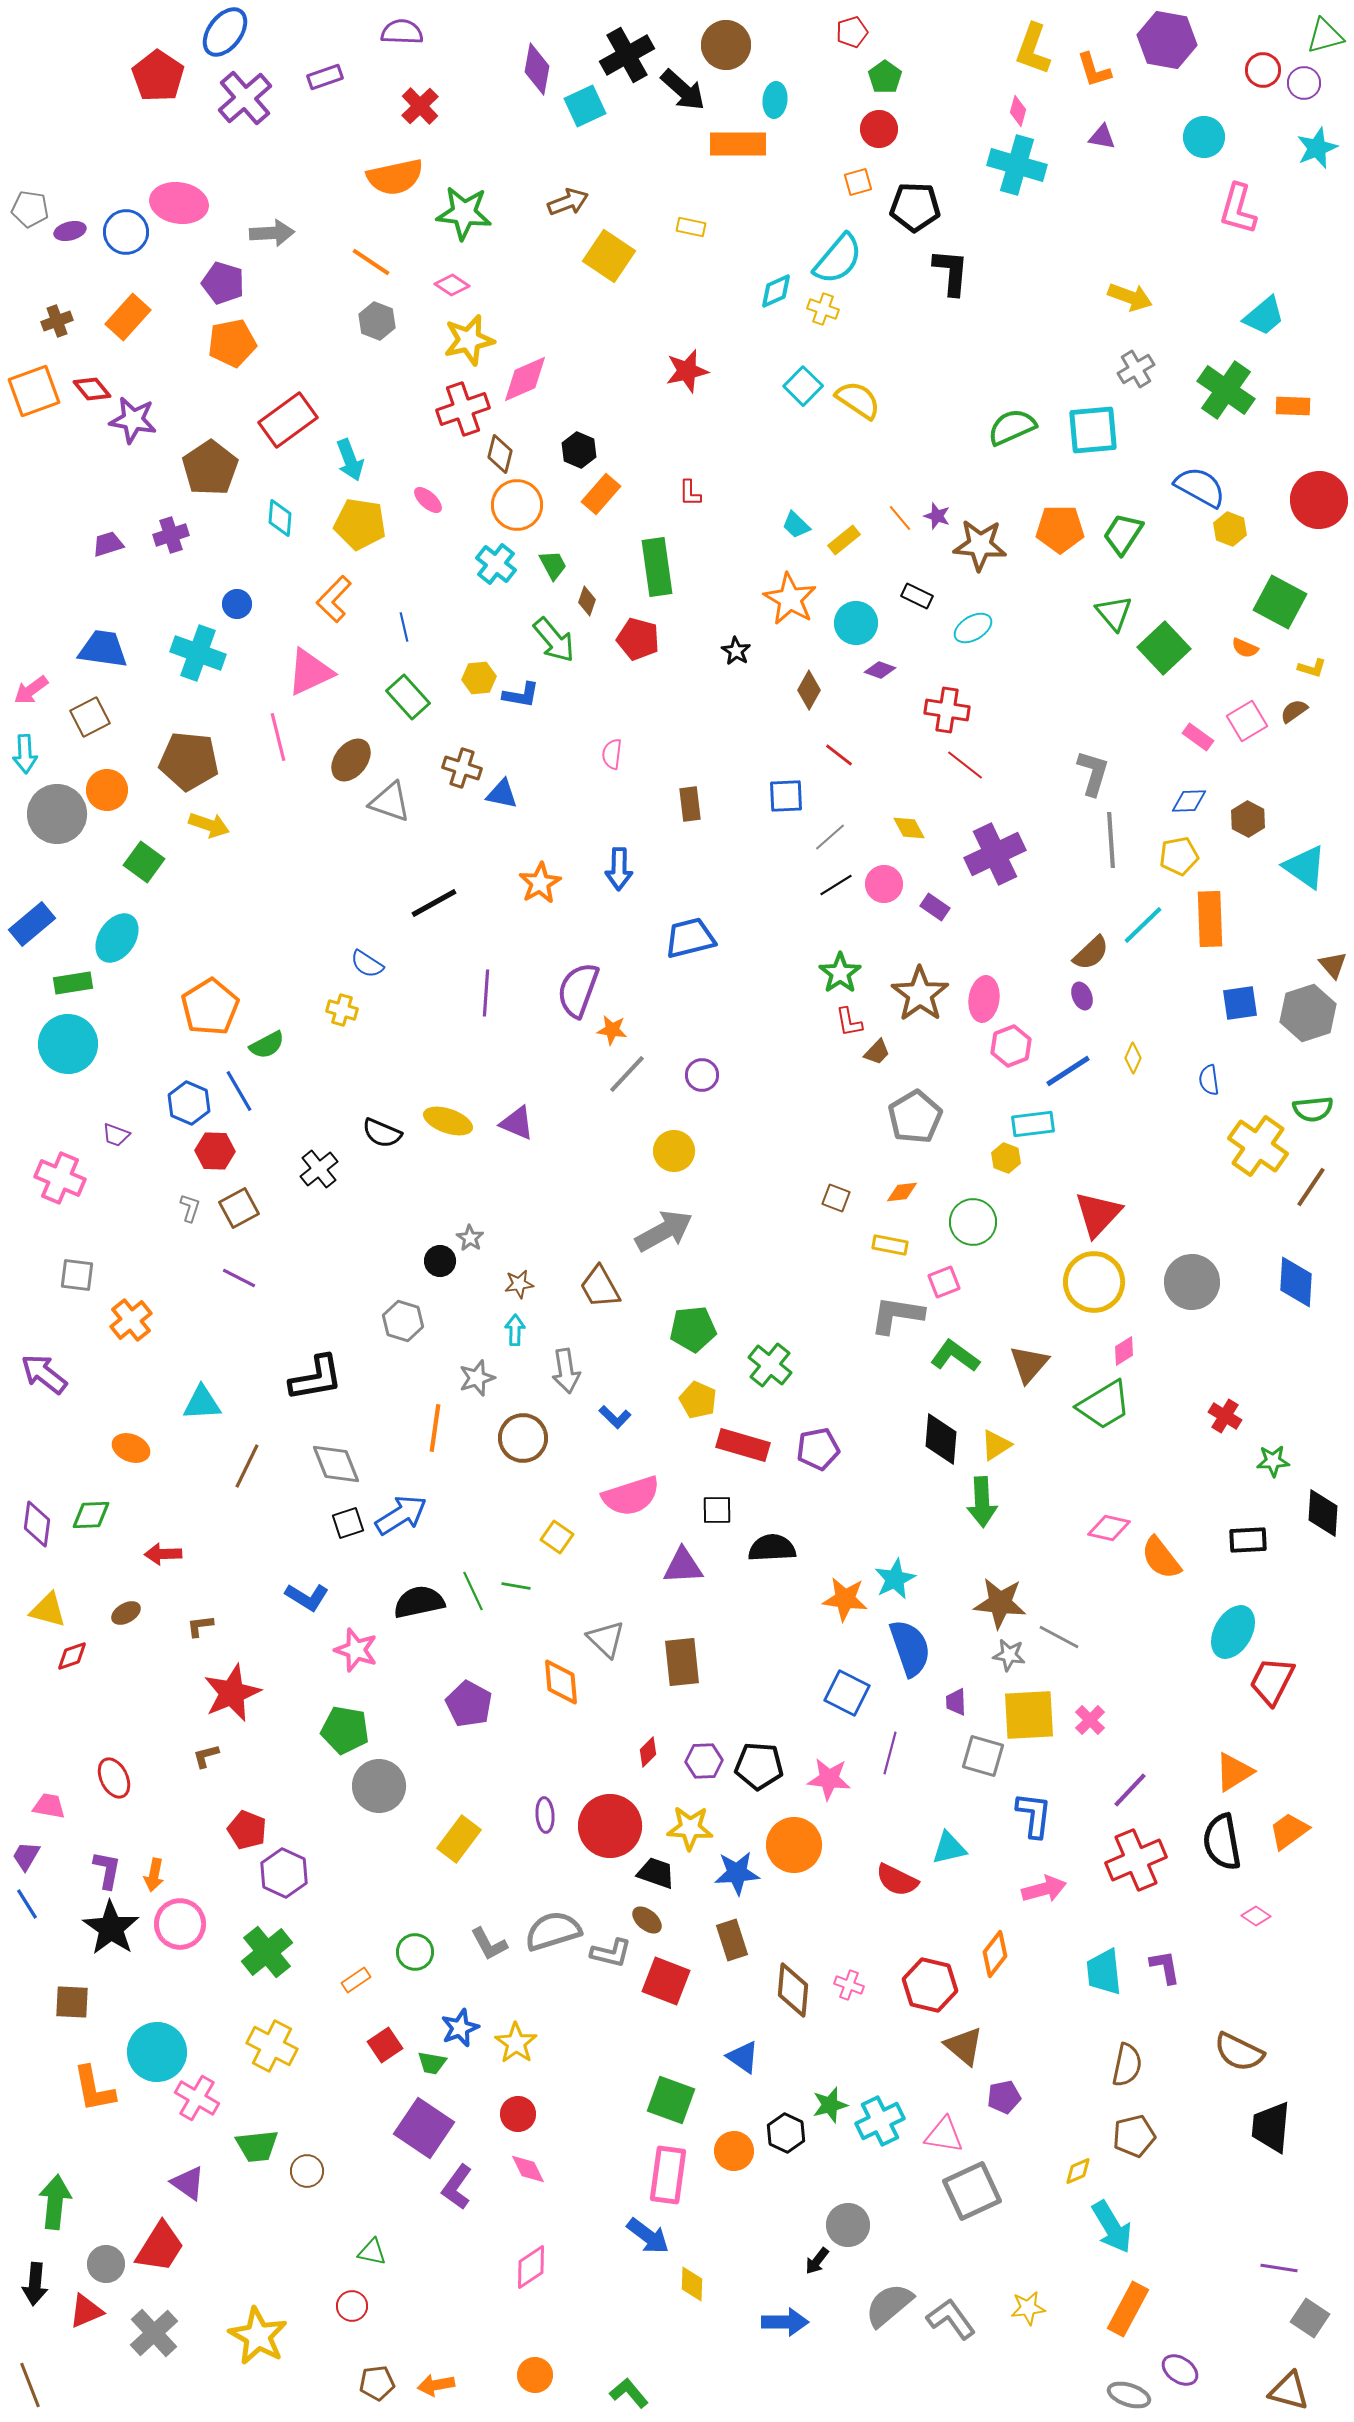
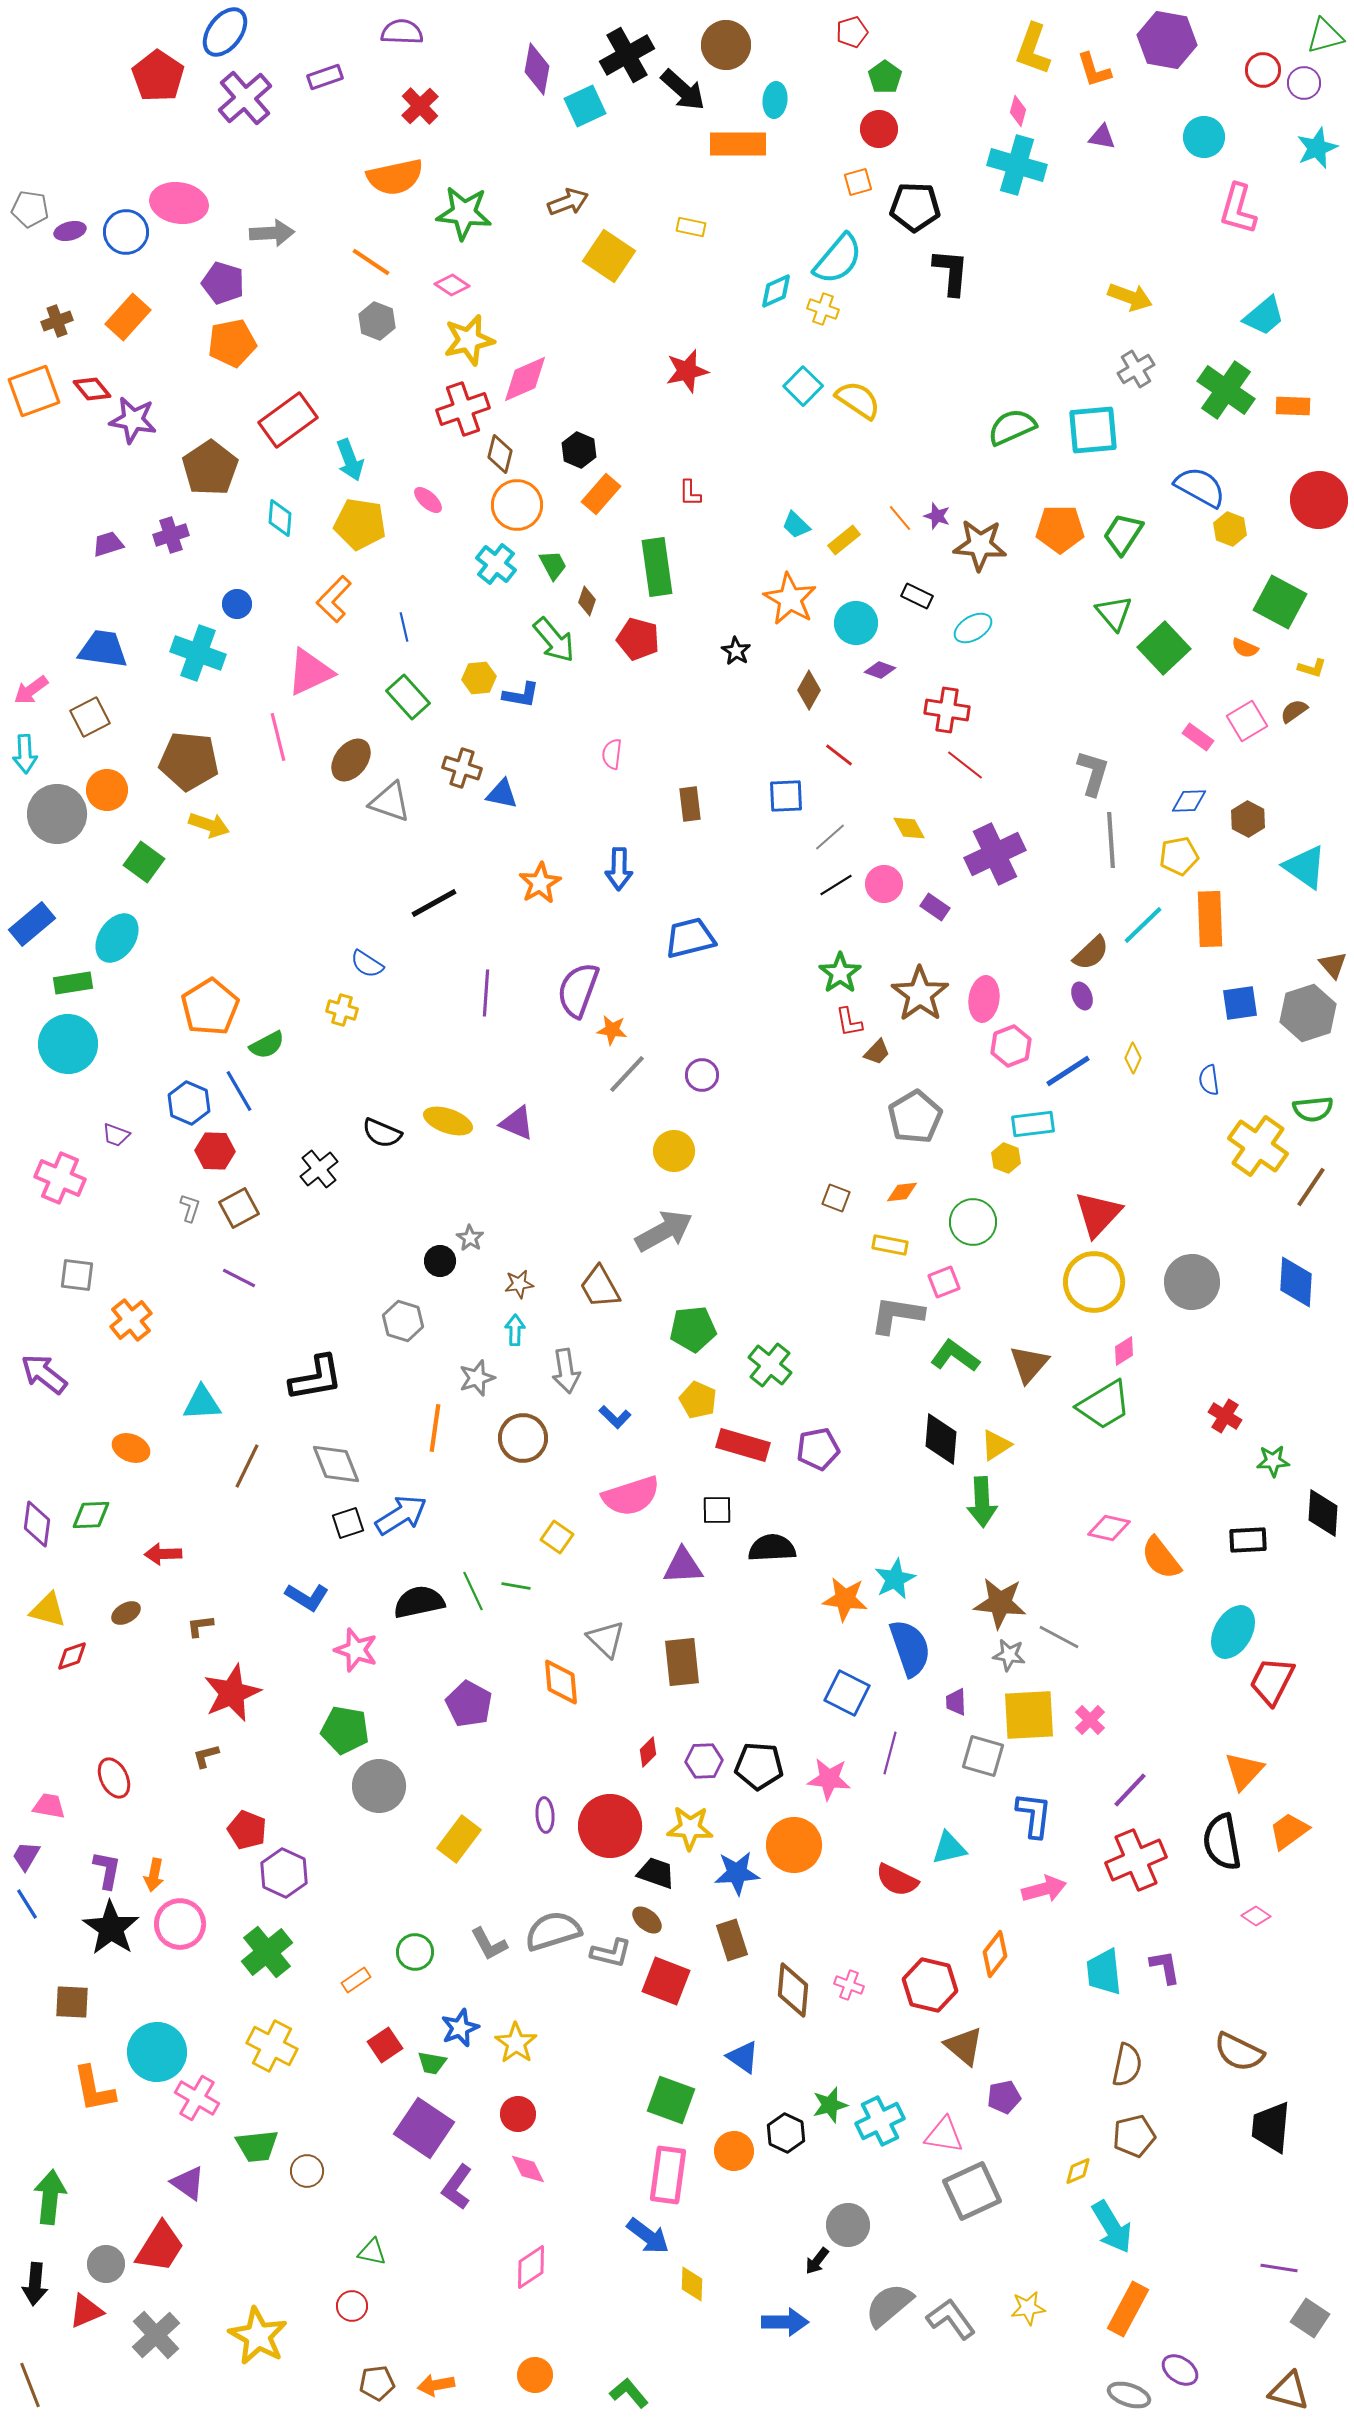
orange triangle at (1234, 1772): moved 10 px right, 1 px up; rotated 15 degrees counterclockwise
green arrow at (55, 2202): moved 5 px left, 5 px up
gray cross at (154, 2333): moved 2 px right, 2 px down
